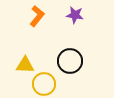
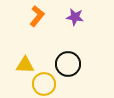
purple star: moved 2 px down
black circle: moved 2 px left, 3 px down
